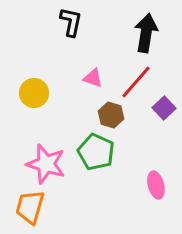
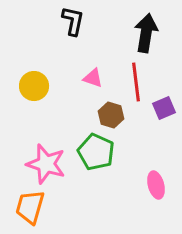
black L-shape: moved 2 px right, 1 px up
red line: rotated 48 degrees counterclockwise
yellow circle: moved 7 px up
purple square: rotated 20 degrees clockwise
